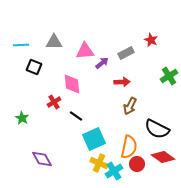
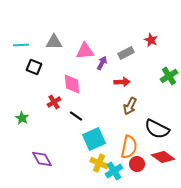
purple arrow: rotated 24 degrees counterclockwise
